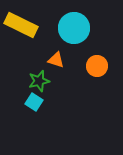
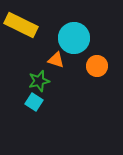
cyan circle: moved 10 px down
